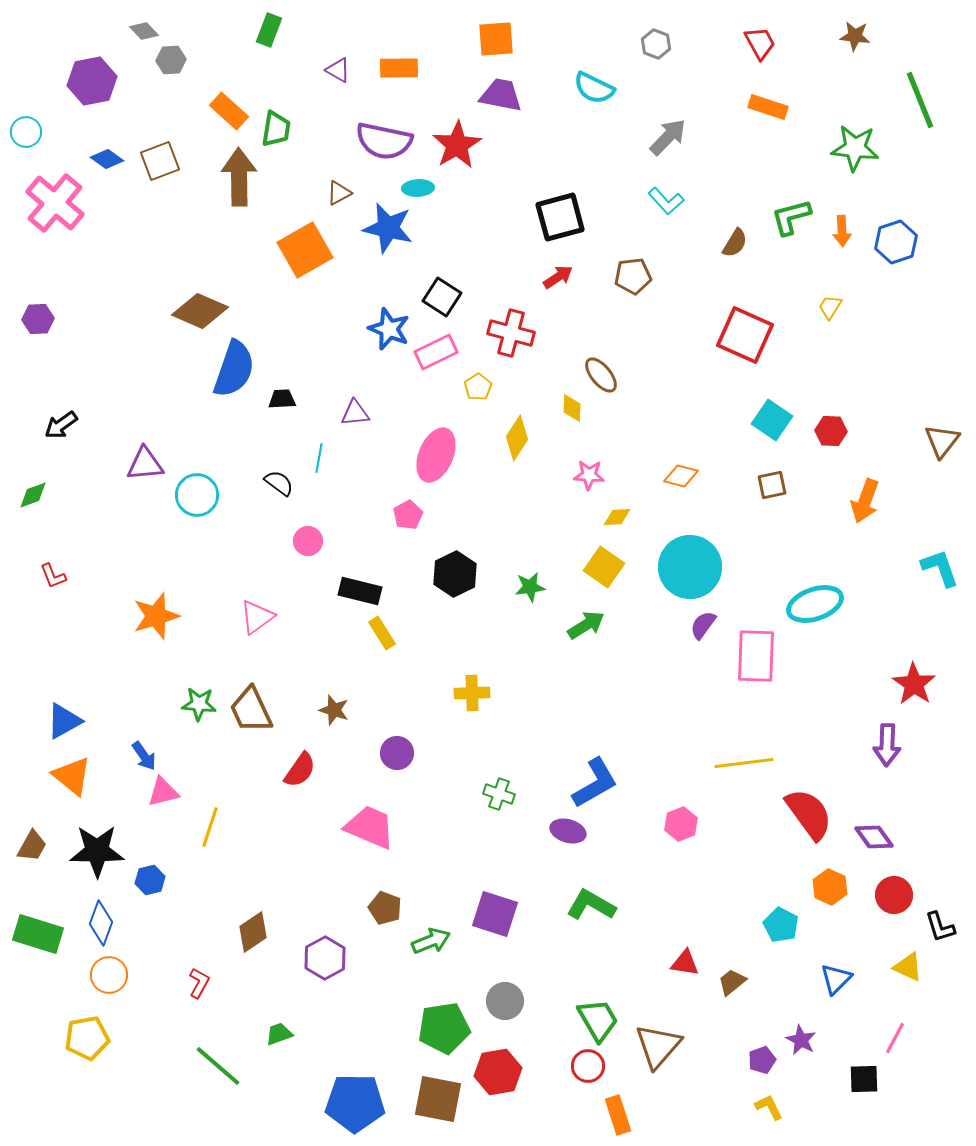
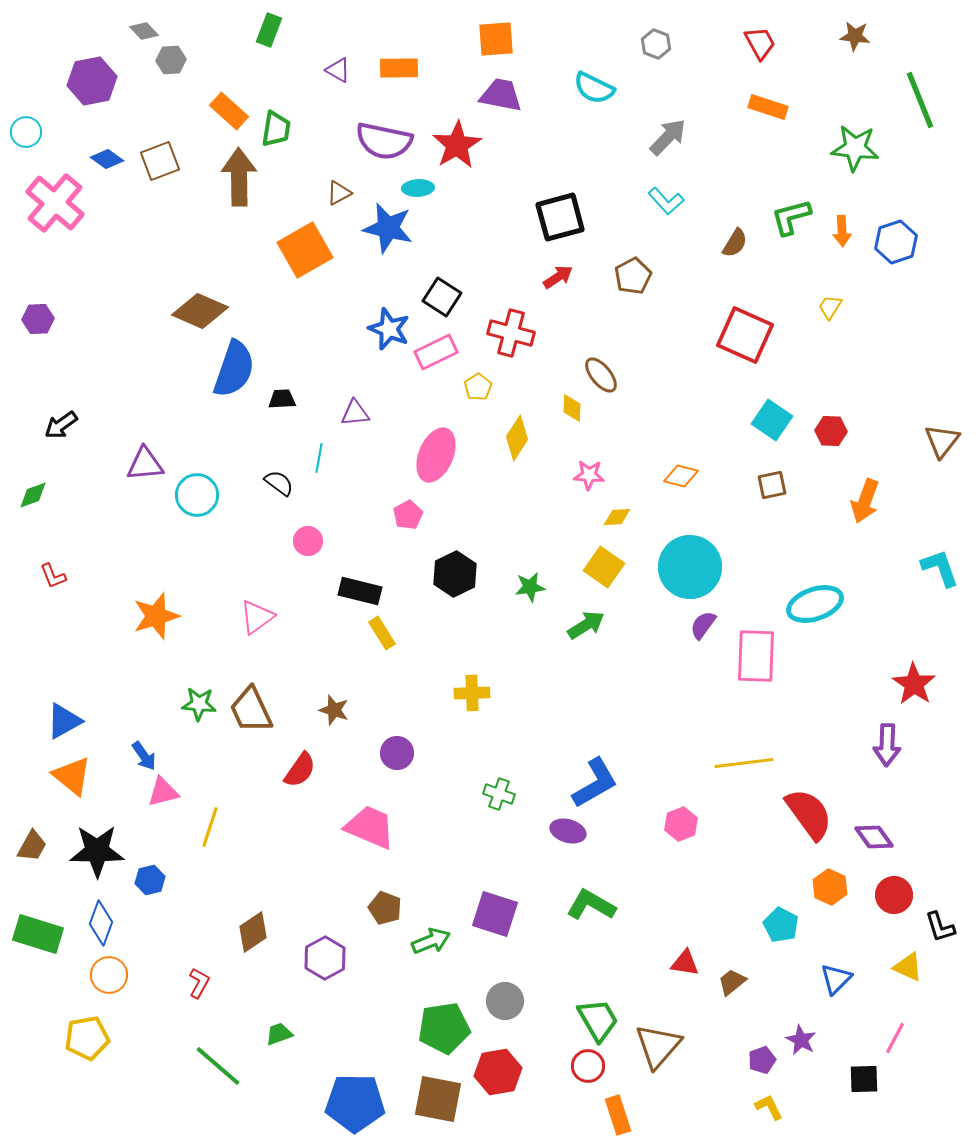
brown pentagon at (633, 276): rotated 21 degrees counterclockwise
